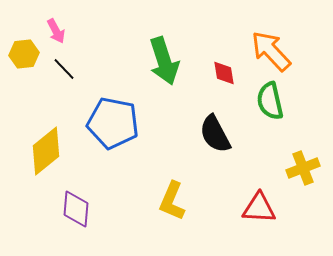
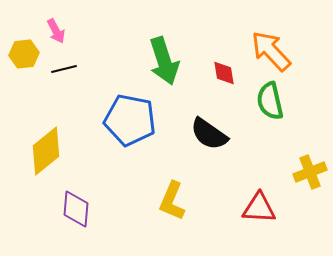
black line: rotated 60 degrees counterclockwise
blue pentagon: moved 17 px right, 3 px up
black semicircle: moved 6 px left; rotated 27 degrees counterclockwise
yellow cross: moved 7 px right, 4 px down
